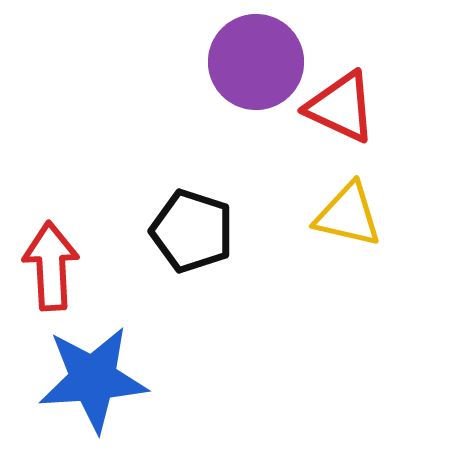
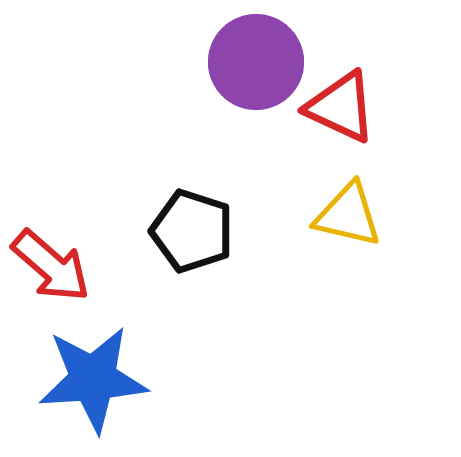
red arrow: rotated 134 degrees clockwise
